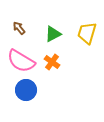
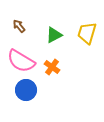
brown arrow: moved 2 px up
green triangle: moved 1 px right, 1 px down
orange cross: moved 5 px down
